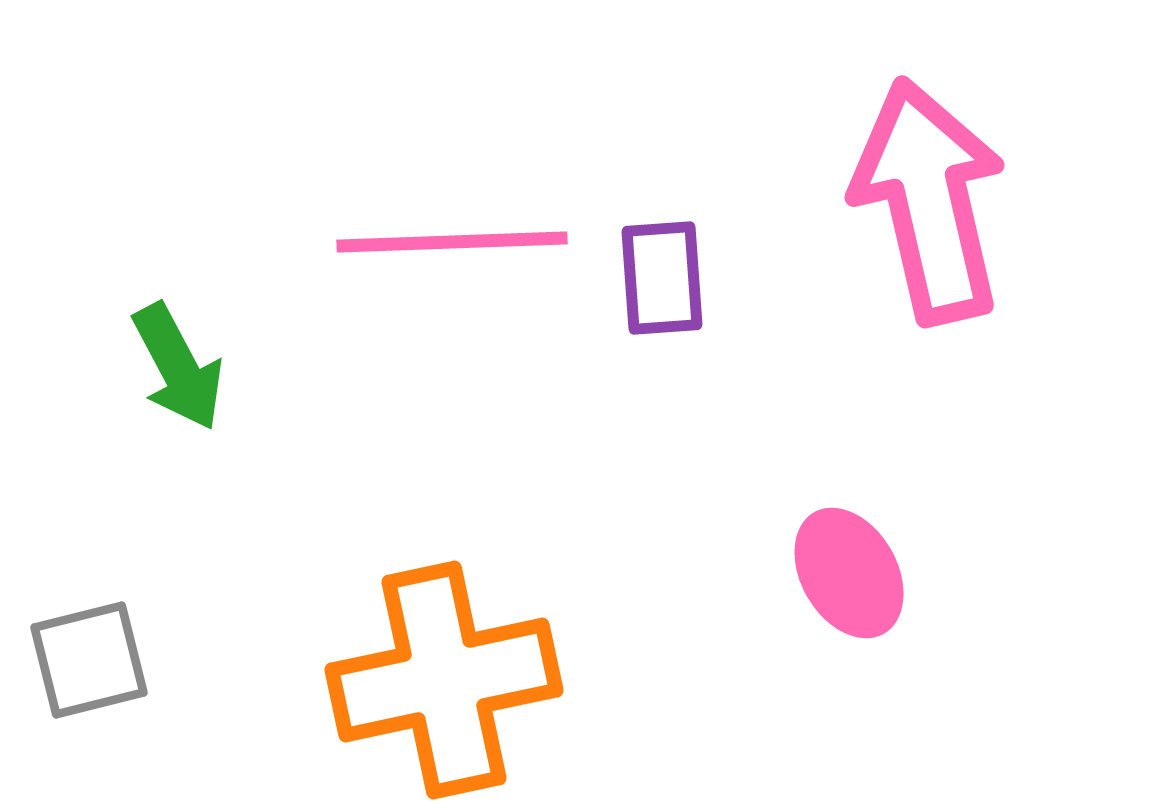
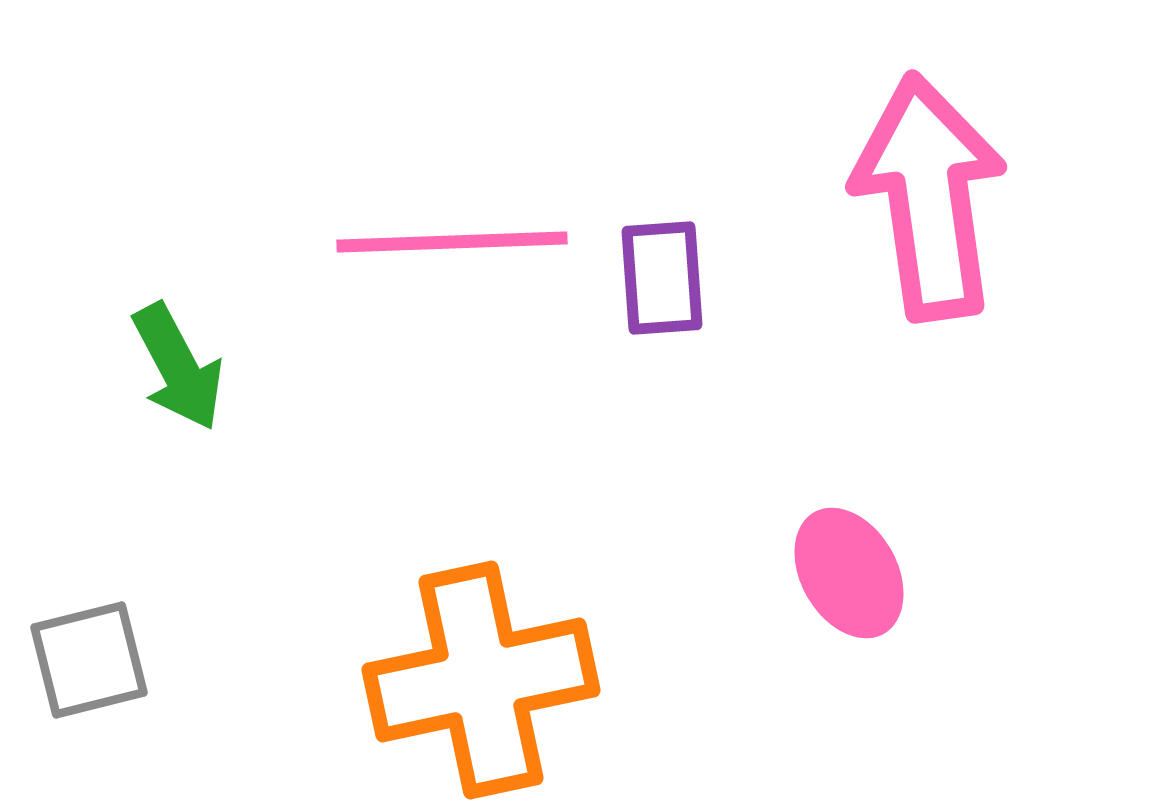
pink arrow: moved 4 px up; rotated 5 degrees clockwise
orange cross: moved 37 px right
